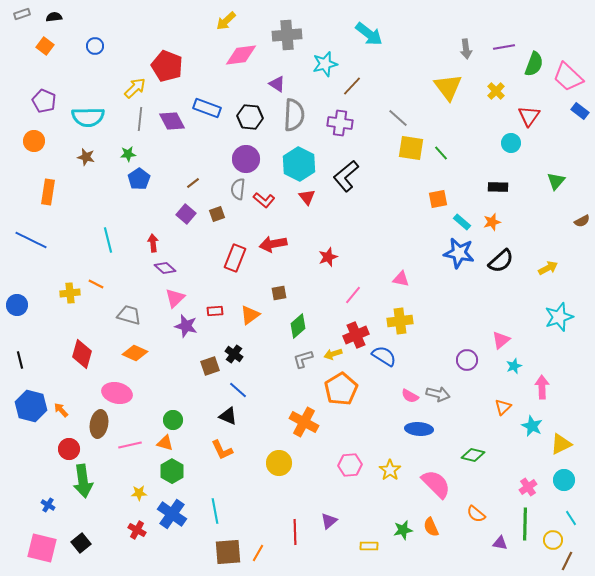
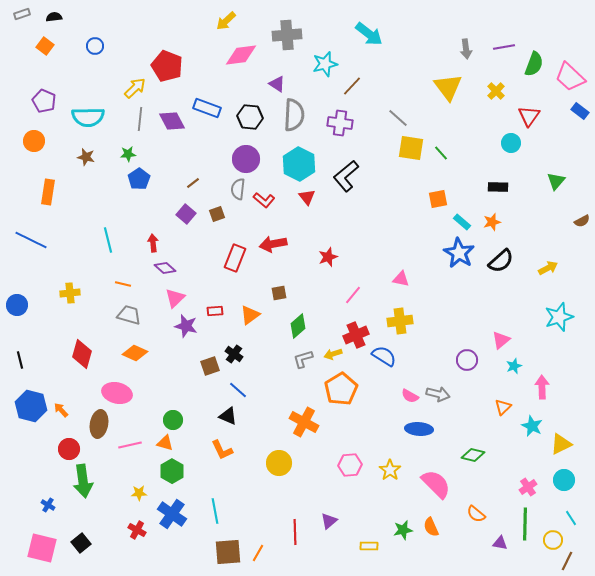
pink trapezoid at (568, 77): moved 2 px right
blue star at (459, 253): rotated 20 degrees clockwise
orange line at (96, 284): moved 27 px right; rotated 14 degrees counterclockwise
